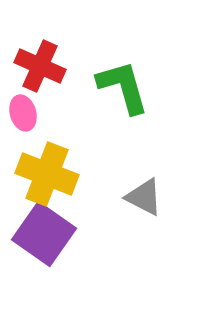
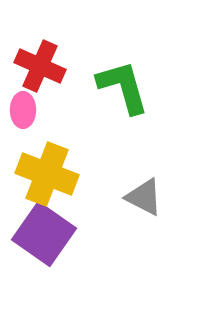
pink ellipse: moved 3 px up; rotated 16 degrees clockwise
